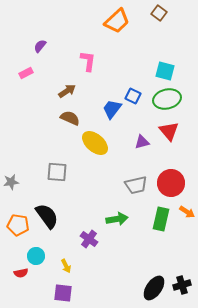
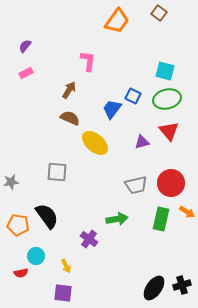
orange trapezoid: rotated 12 degrees counterclockwise
purple semicircle: moved 15 px left
brown arrow: moved 2 px right, 1 px up; rotated 24 degrees counterclockwise
